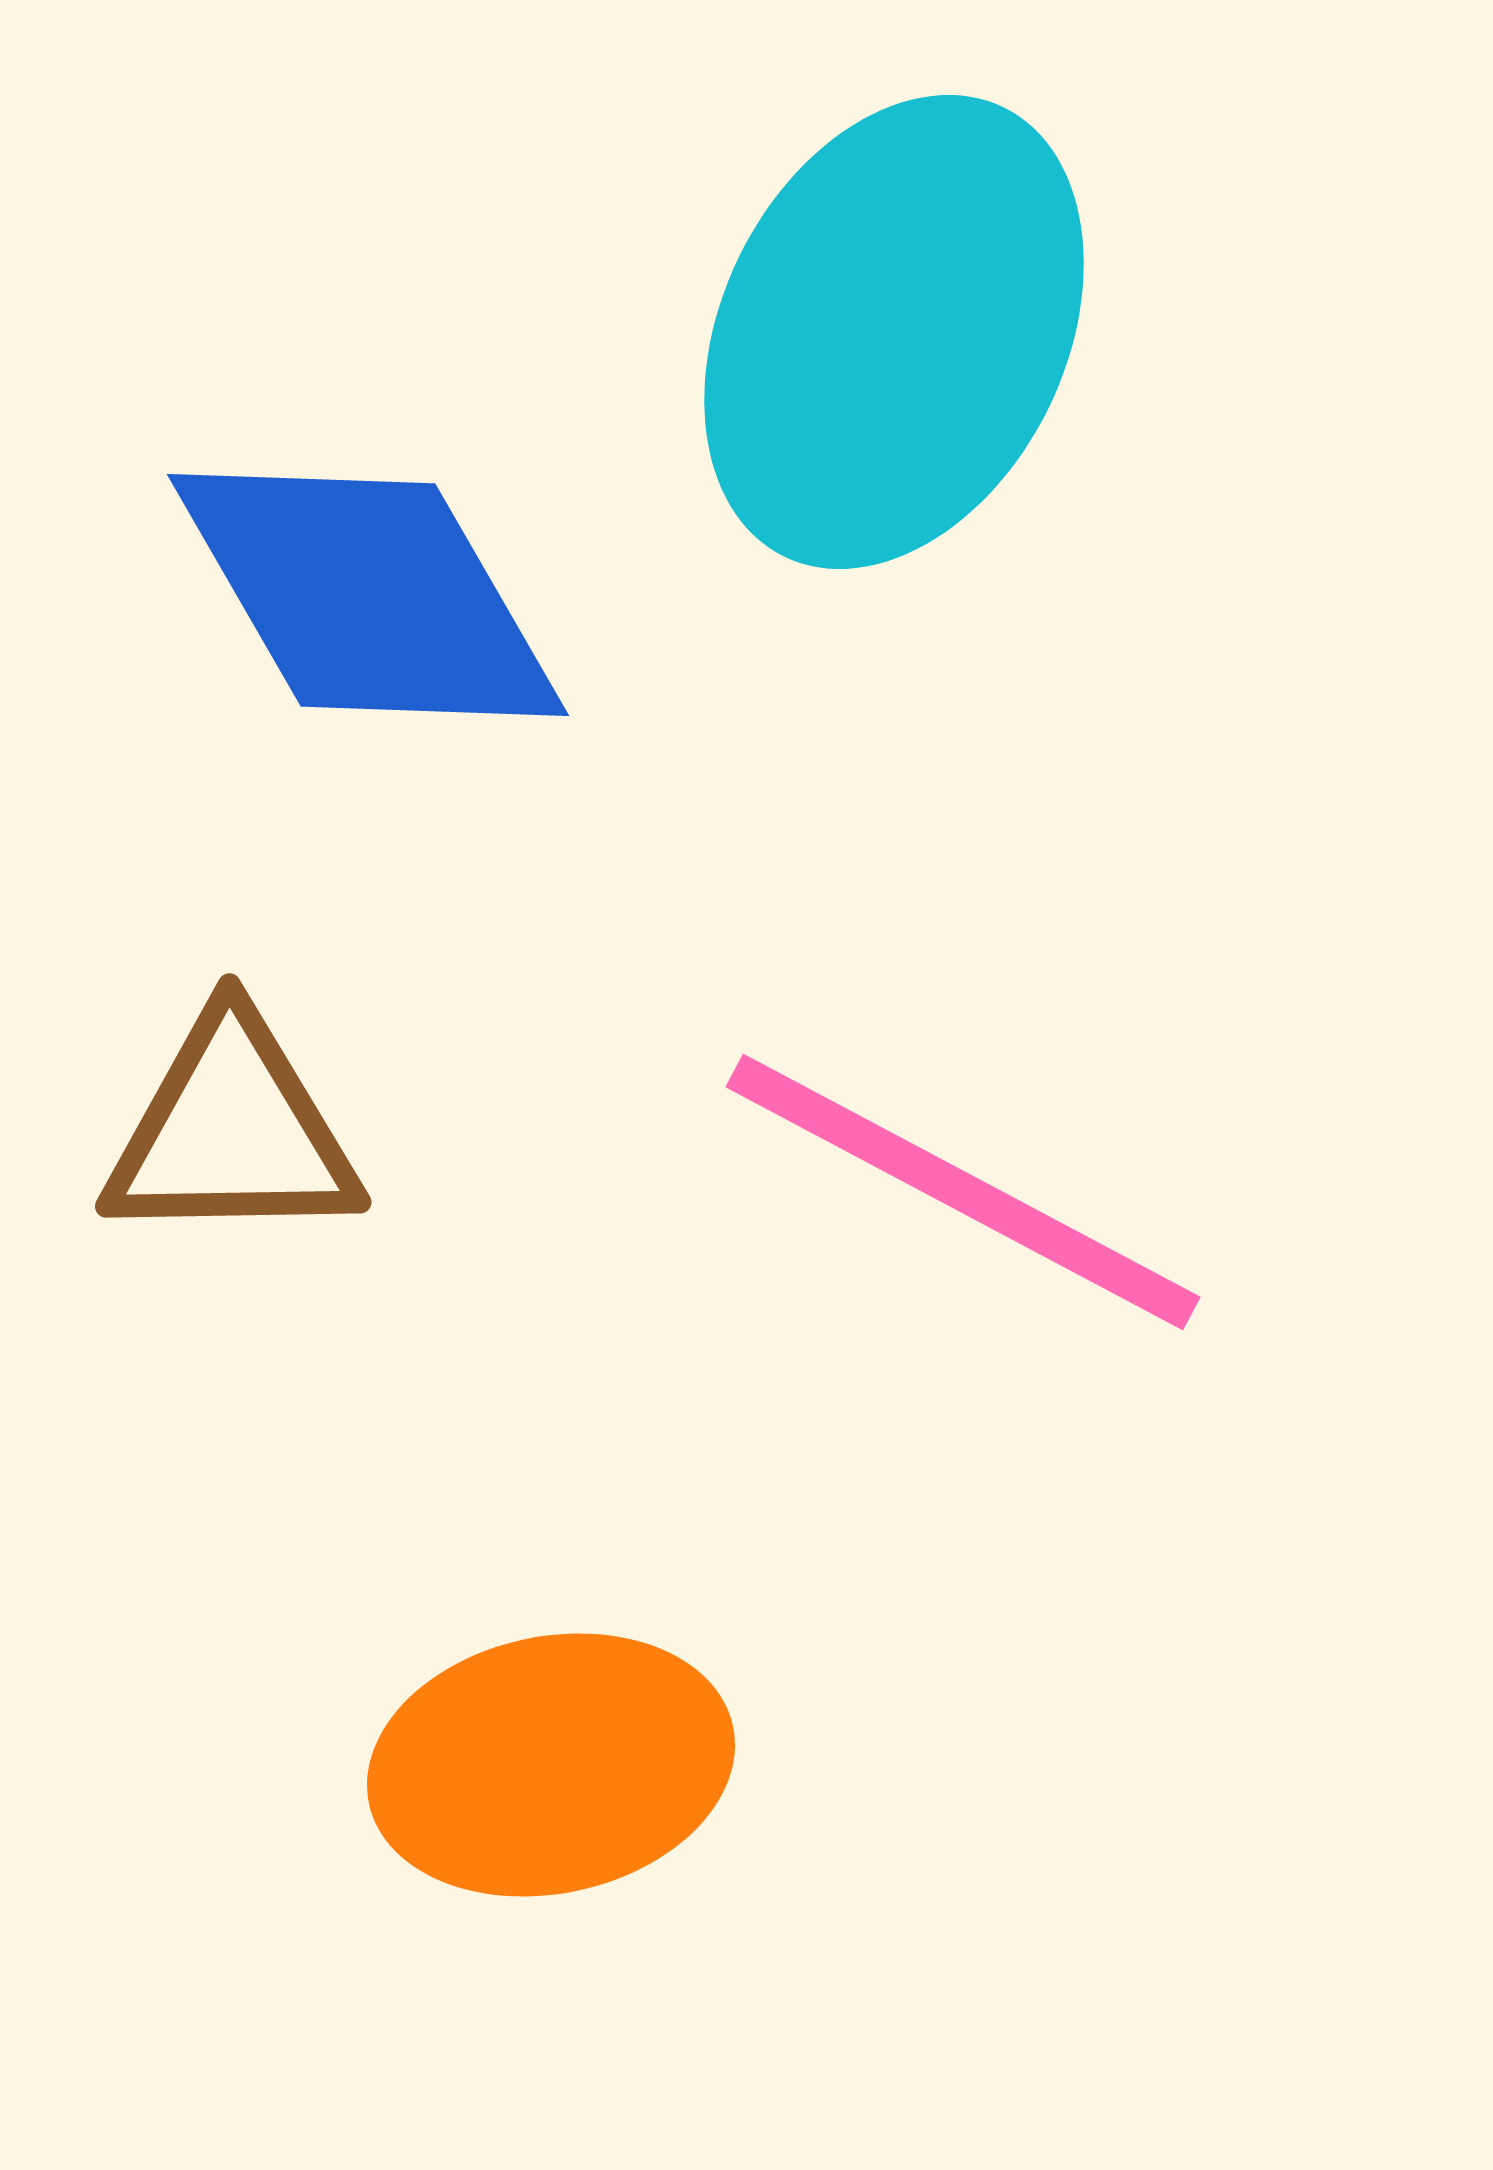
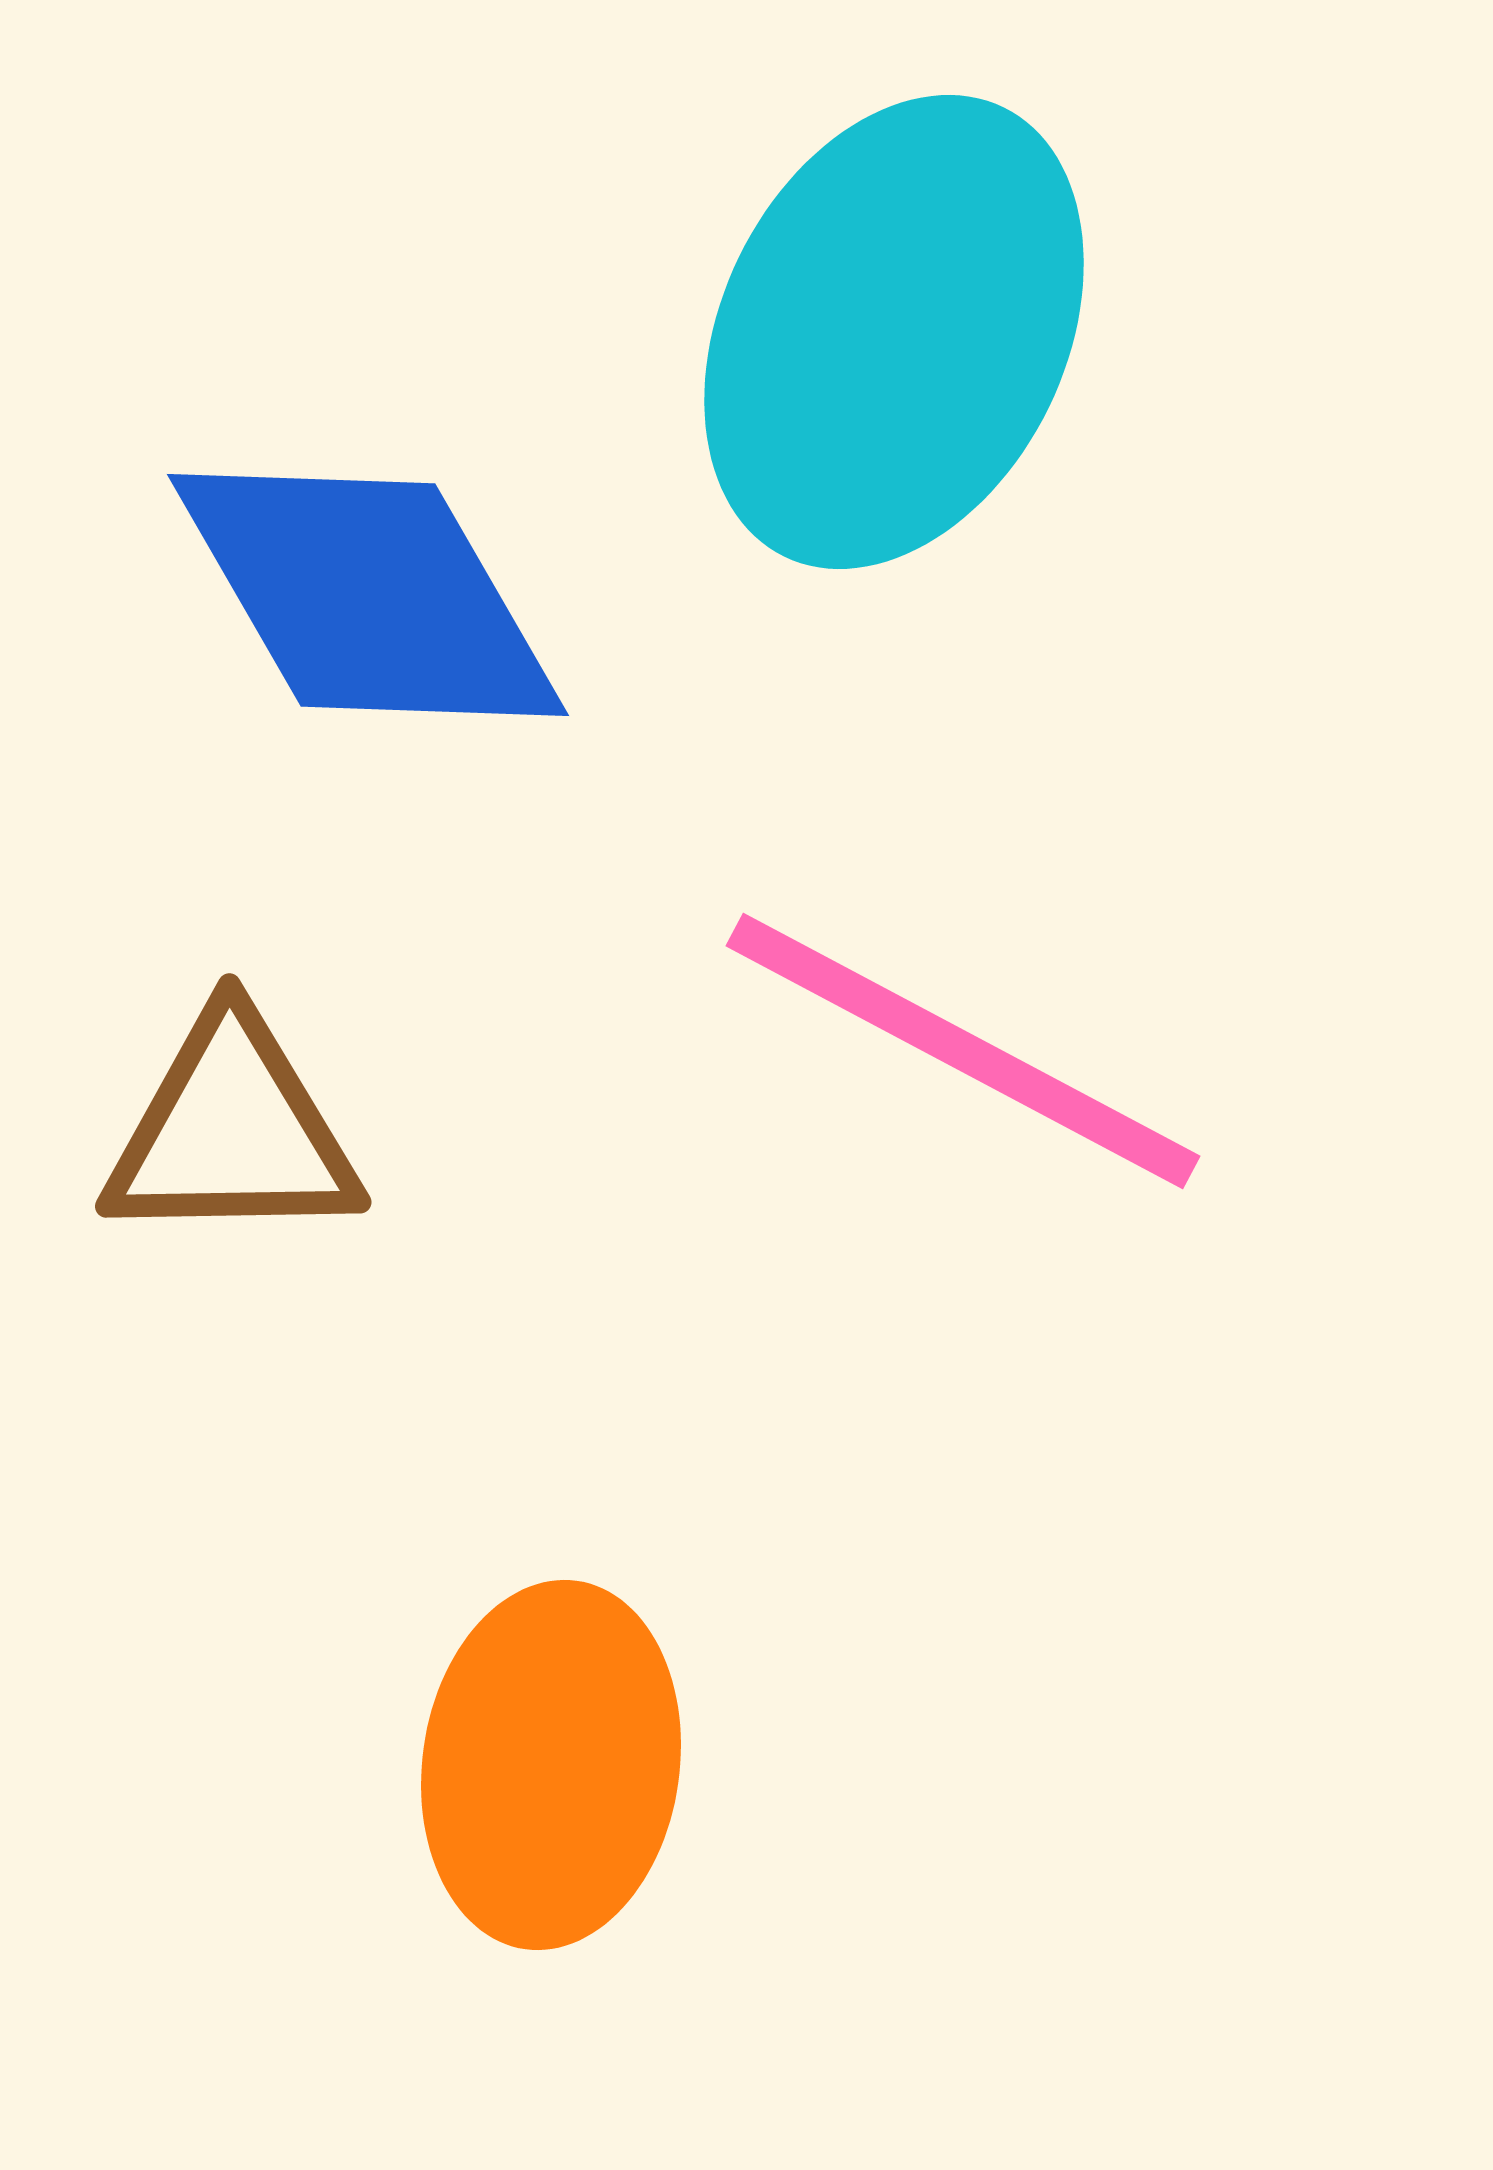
pink line: moved 141 px up
orange ellipse: rotated 70 degrees counterclockwise
